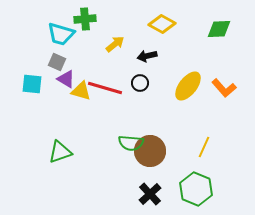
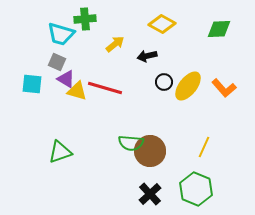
black circle: moved 24 px right, 1 px up
yellow triangle: moved 4 px left
